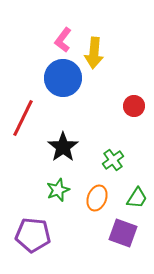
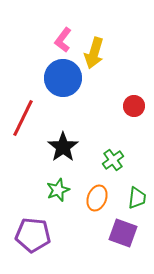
yellow arrow: rotated 12 degrees clockwise
green trapezoid: rotated 25 degrees counterclockwise
